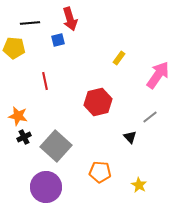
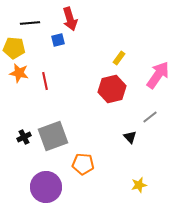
red hexagon: moved 14 px right, 13 px up
orange star: moved 1 px right, 43 px up
gray square: moved 3 px left, 10 px up; rotated 28 degrees clockwise
orange pentagon: moved 17 px left, 8 px up
yellow star: rotated 28 degrees clockwise
